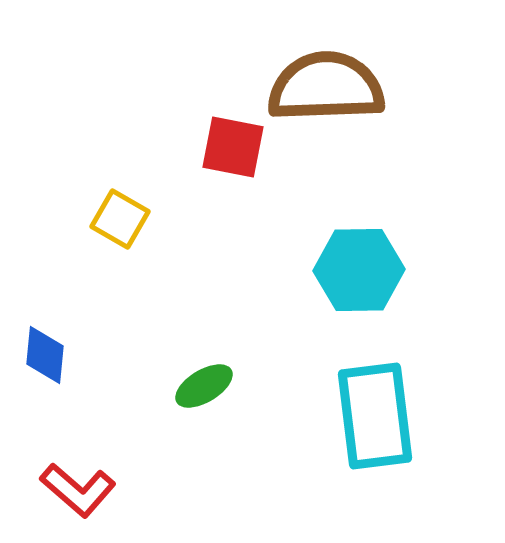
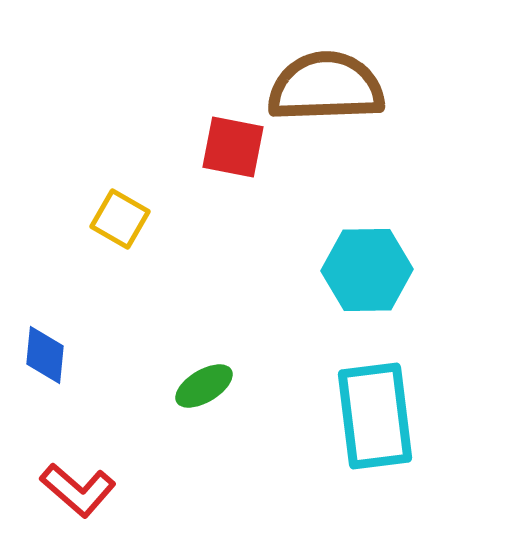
cyan hexagon: moved 8 px right
